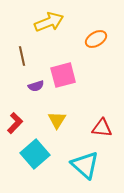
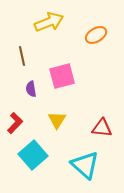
orange ellipse: moved 4 px up
pink square: moved 1 px left, 1 px down
purple semicircle: moved 5 px left, 3 px down; rotated 98 degrees clockwise
cyan square: moved 2 px left, 1 px down
